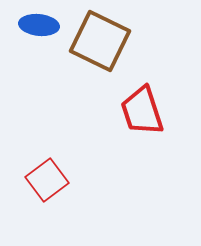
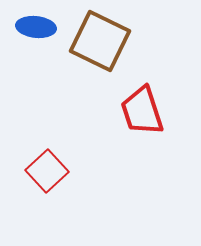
blue ellipse: moved 3 px left, 2 px down
red square: moved 9 px up; rotated 6 degrees counterclockwise
